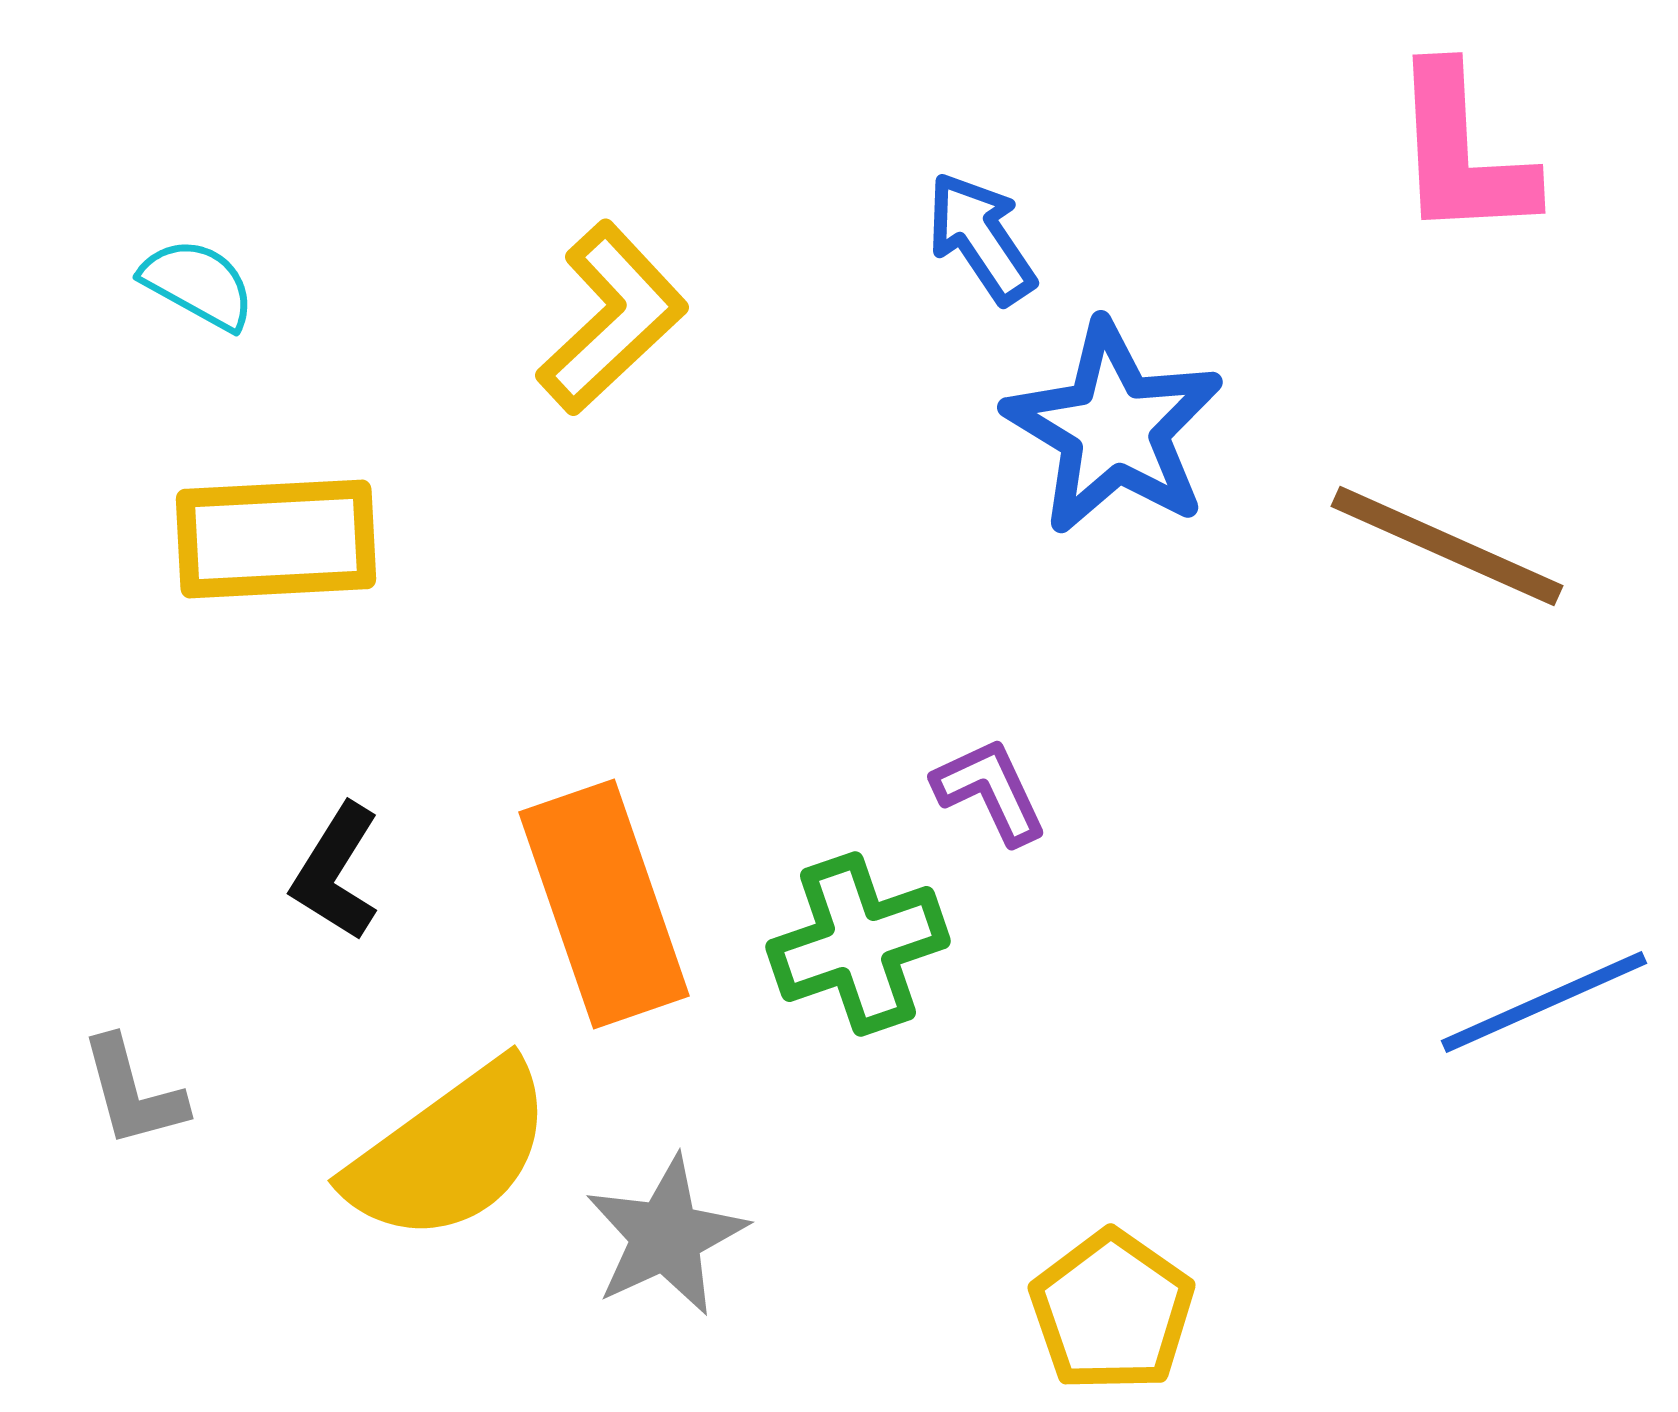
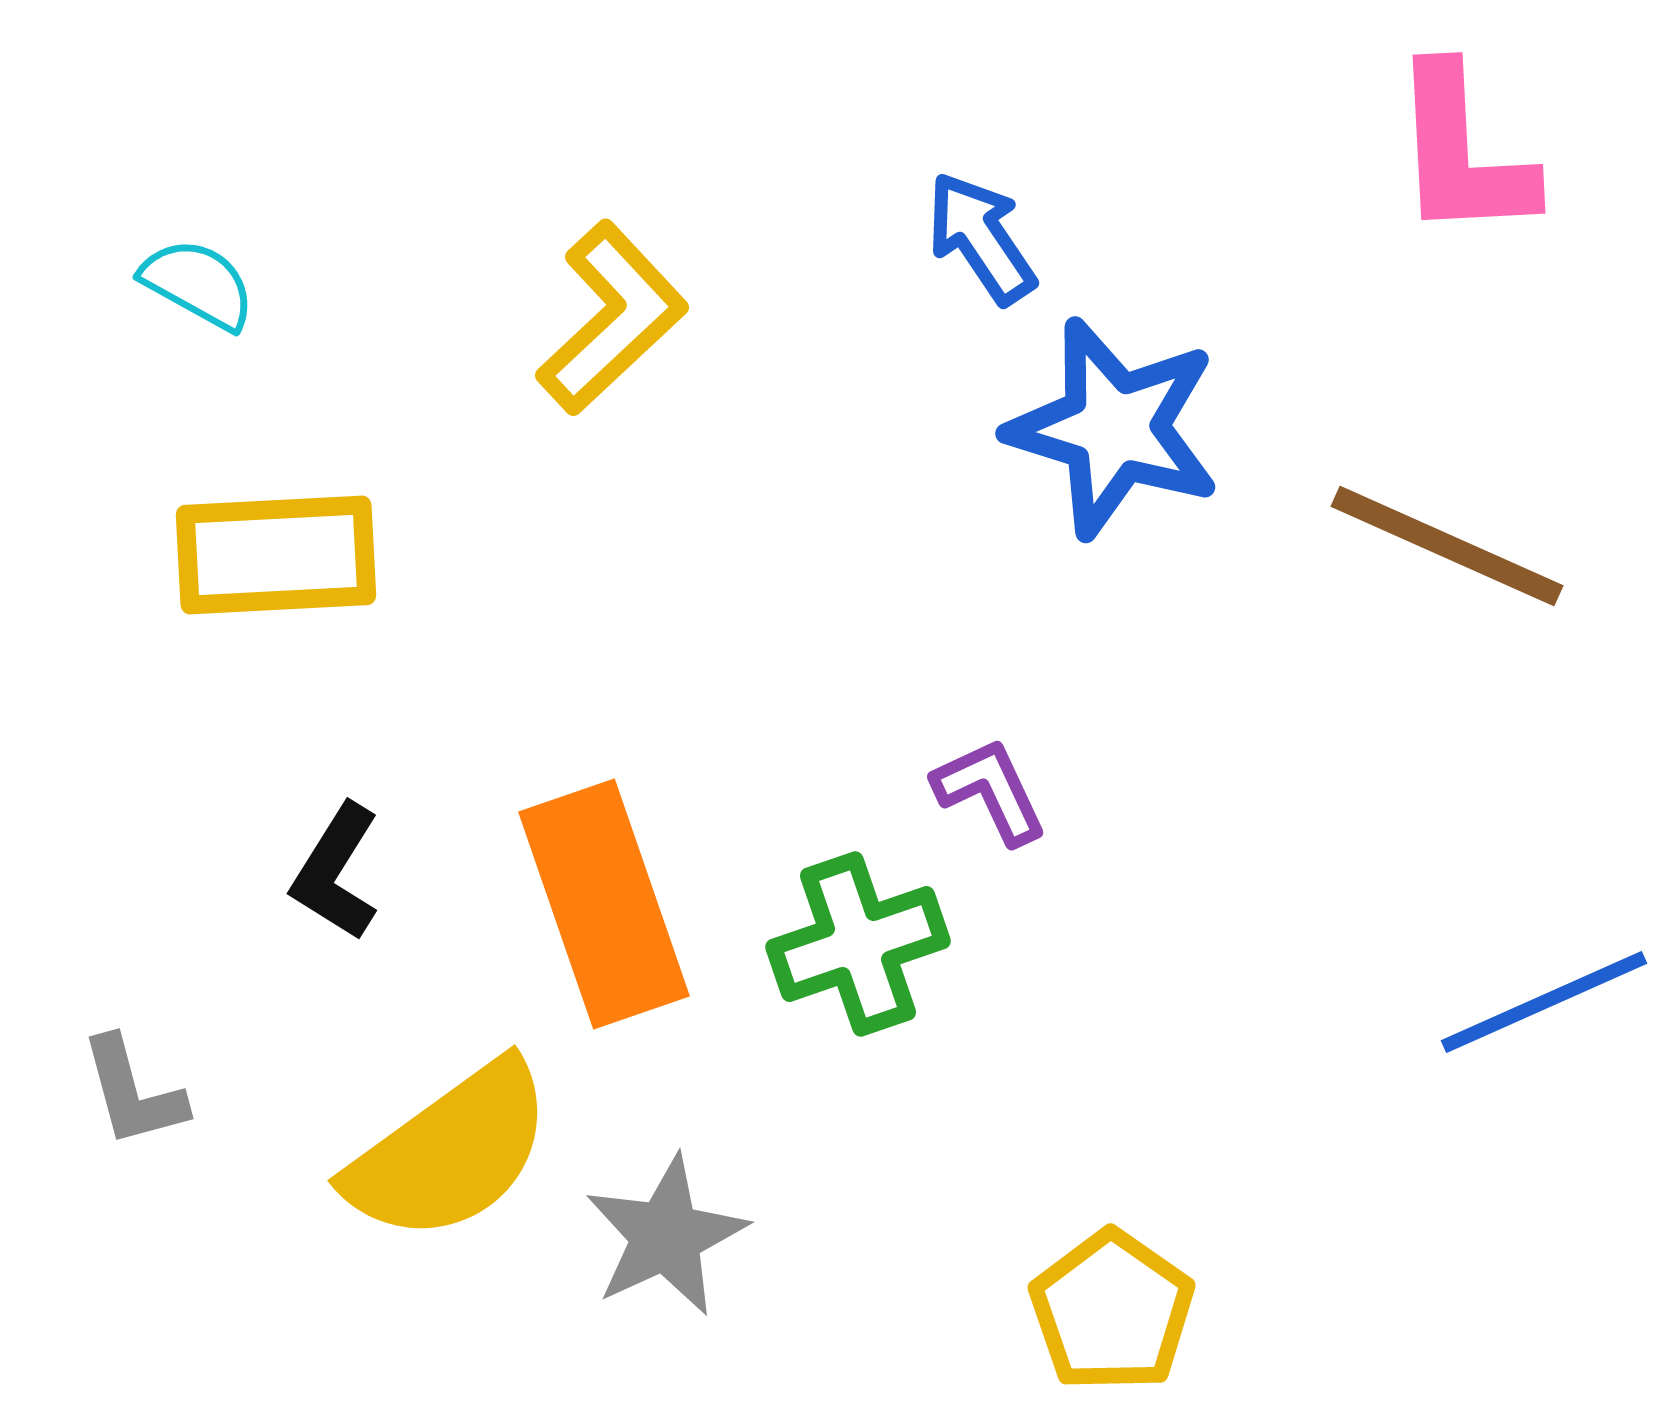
blue star: rotated 14 degrees counterclockwise
yellow rectangle: moved 16 px down
